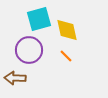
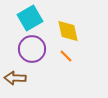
cyan square: moved 9 px left, 1 px up; rotated 15 degrees counterclockwise
yellow diamond: moved 1 px right, 1 px down
purple circle: moved 3 px right, 1 px up
